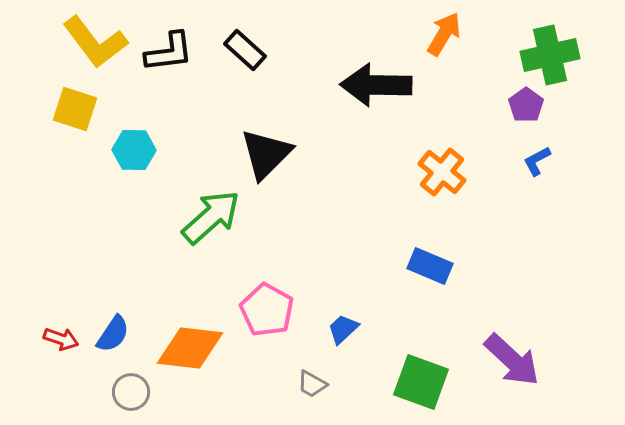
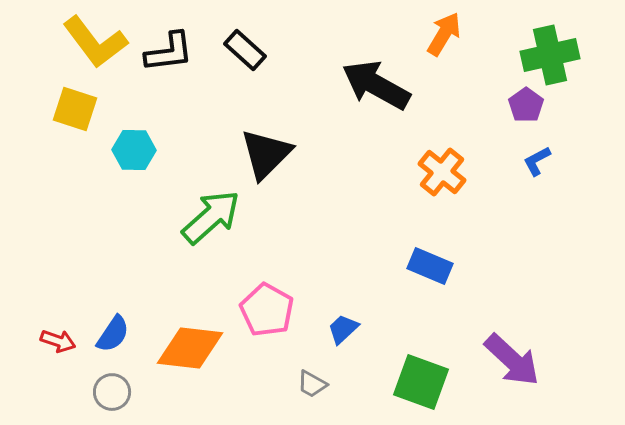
black arrow: rotated 28 degrees clockwise
red arrow: moved 3 px left, 2 px down
gray circle: moved 19 px left
